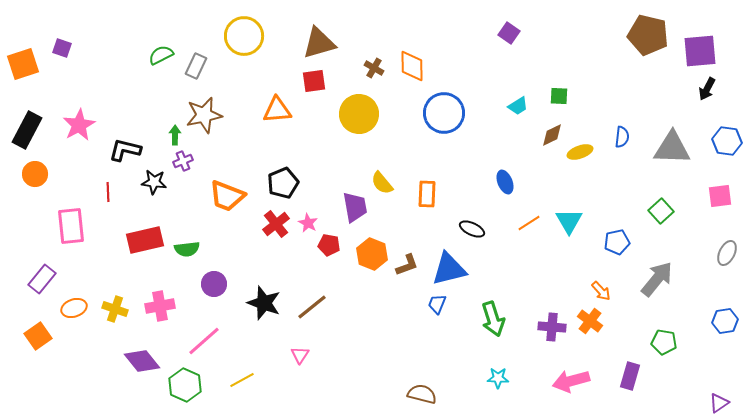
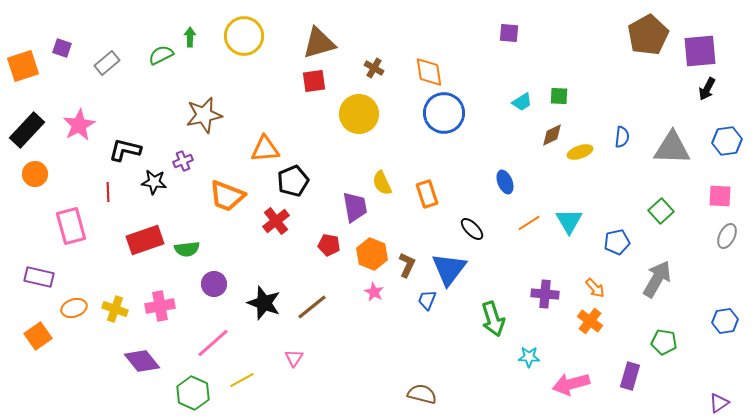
purple square at (509, 33): rotated 30 degrees counterclockwise
brown pentagon at (648, 35): rotated 30 degrees clockwise
orange square at (23, 64): moved 2 px down
gray rectangle at (196, 66): moved 89 px left, 3 px up; rotated 25 degrees clockwise
orange diamond at (412, 66): moved 17 px right, 6 px down; rotated 8 degrees counterclockwise
cyan trapezoid at (518, 106): moved 4 px right, 4 px up
orange triangle at (277, 110): moved 12 px left, 39 px down
black rectangle at (27, 130): rotated 15 degrees clockwise
green arrow at (175, 135): moved 15 px right, 98 px up
blue hexagon at (727, 141): rotated 16 degrees counterclockwise
black pentagon at (283, 183): moved 10 px right, 2 px up
yellow semicircle at (382, 183): rotated 15 degrees clockwise
orange rectangle at (427, 194): rotated 20 degrees counterclockwise
pink square at (720, 196): rotated 10 degrees clockwise
pink star at (308, 223): moved 66 px right, 69 px down
red cross at (276, 224): moved 3 px up
pink rectangle at (71, 226): rotated 9 degrees counterclockwise
black ellipse at (472, 229): rotated 20 degrees clockwise
red rectangle at (145, 240): rotated 6 degrees counterclockwise
gray ellipse at (727, 253): moved 17 px up
brown L-shape at (407, 265): rotated 45 degrees counterclockwise
blue triangle at (449, 269): rotated 39 degrees counterclockwise
purple rectangle at (42, 279): moved 3 px left, 2 px up; rotated 64 degrees clockwise
gray arrow at (657, 279): rotated 9 degrees counterclockwise
orange arrow at (601, 291): moved 6 px left, 3 px up
blue trapezoid at (437, 304): moved 10 px left, 4 px up
purple cross at (552, 327): moved 7 px left, 33 px up
pink line at (204, 341): moved 9 px right, 2 px down
pink triangle at (300, 355): moved 6 px left, 3 px down
cyan star at (498, 378): moved 31 px right, 21 px up
pink arrow at (571, 381): moved 3 px down
green hexagon at (185, 385): moved 8 px right, 8 px down
